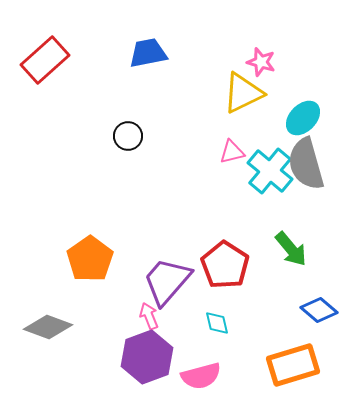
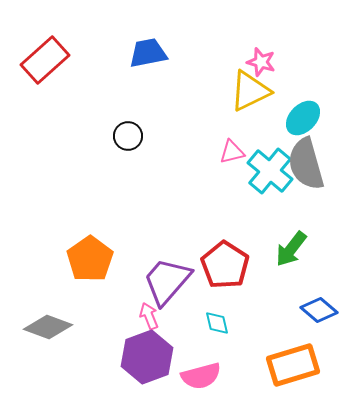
yellow triangle: moved 7 px right, 2 px up
green arrow: rotated 78 degrees clockwise
